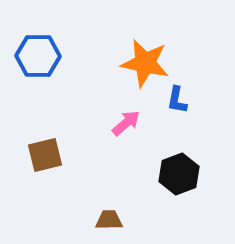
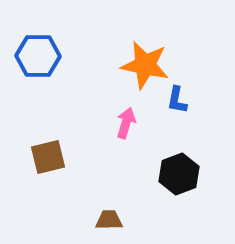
orange star: moved 2 px down
pink arrow: rotated 32 degrees counterclockwise
brown square: moved 3 px right, 2 px down
